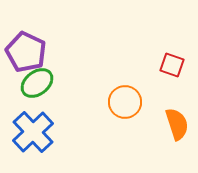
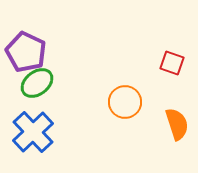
red square: moved 2 px up
